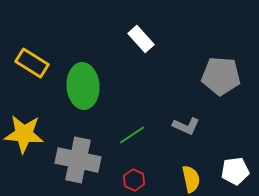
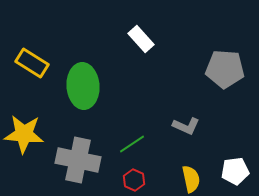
gray pentagon: moved 4 px right, 7 px up
green line: moved 9 px down
